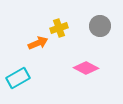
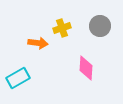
yellow cross: moved 3 px right
orange arrow: rotated 30 degrees clockwise
pink diamond: rotated 65 degrees clockwise
